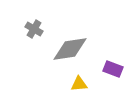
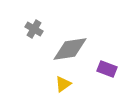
purple rectangle: moved 6 px left
yellow triangle: moved 16 px left; rotated 30 degrees counterclockwise
